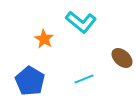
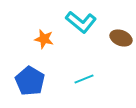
orange star: rotated 18 degrees counterclockwise
brown ellipse: moved 1 px left, 20 px up; rotated 20 degrees counterclockwise
